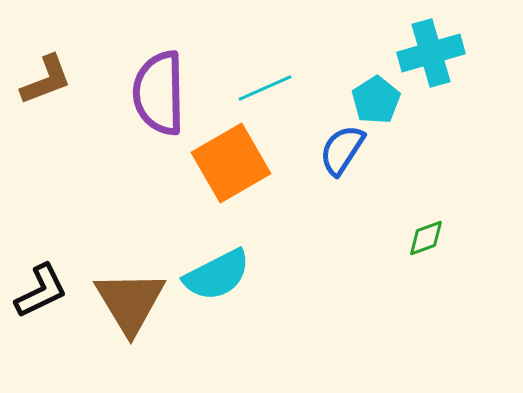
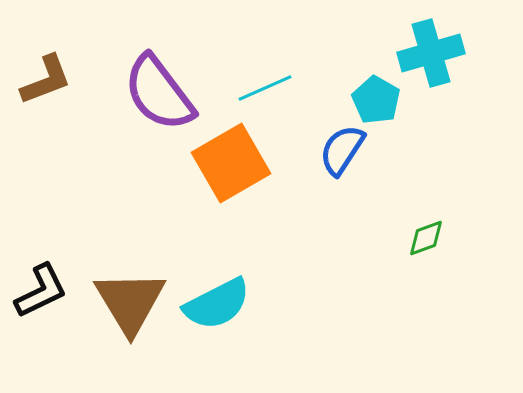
purple semicircle: rotated 36 degrees counterclockwise
cyan pentagon: rotated 9 degrees counterclockwise
cyan semicircle: moved 29 px down
